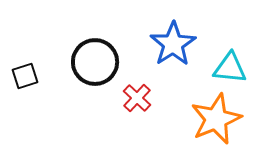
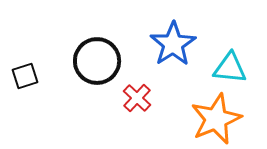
black circle: moved 2 px right, 1 px up
